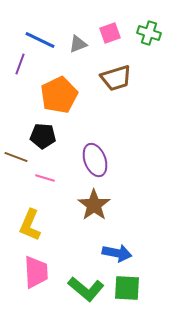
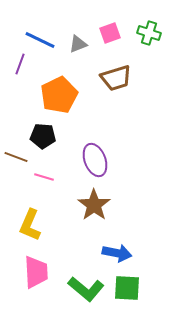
pink line: moved 1 px left, 1 px up
